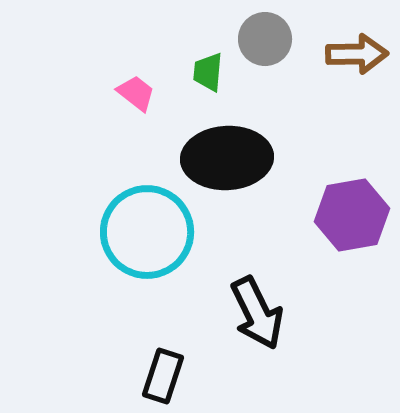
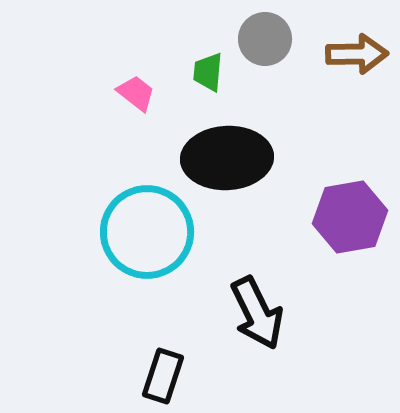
purple hexagon: moved 2 px left, 2 px down
